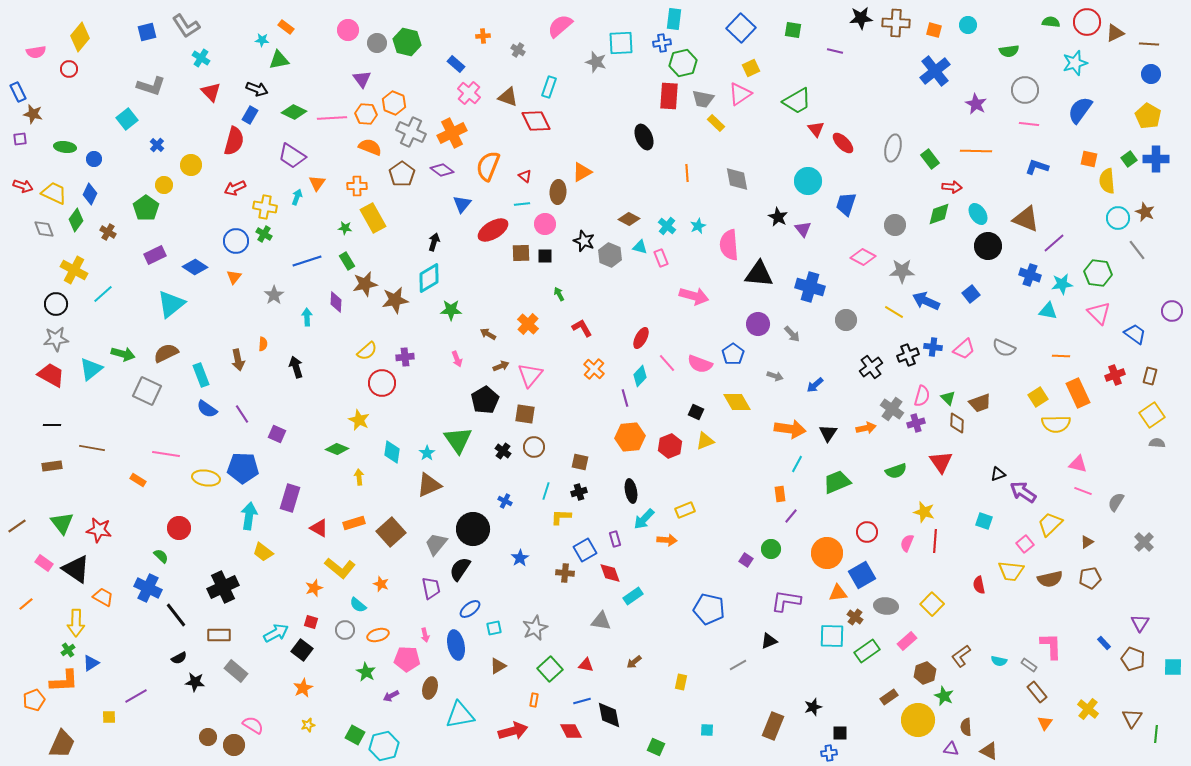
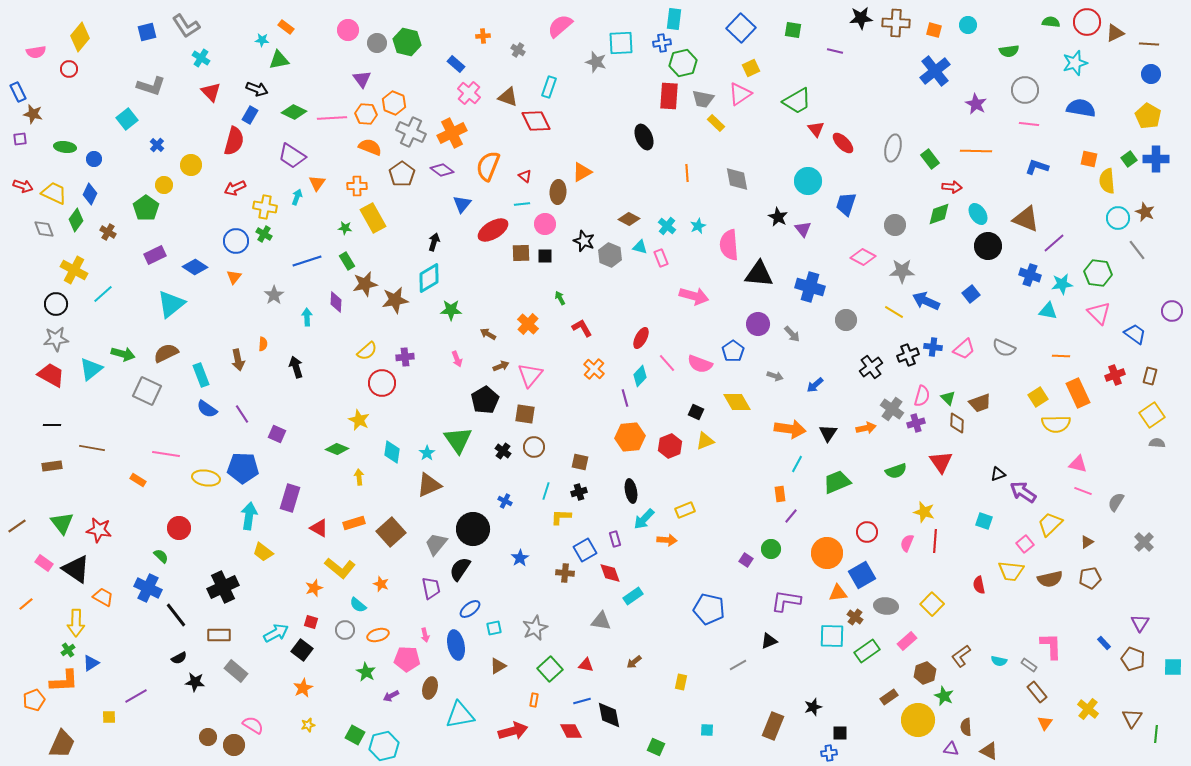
blue semicircle at (1080, 110): moved 1 px right, 2 px up; rotated 64 degrees clockwise
green arrow at (559, 294): moved 1 px right, 4 px down
blue pentagon at (733, 354): moved 3 px up
